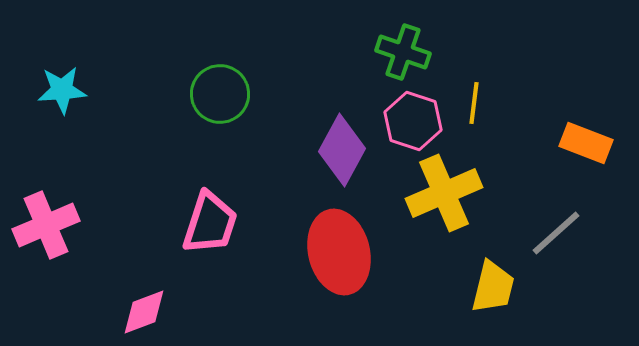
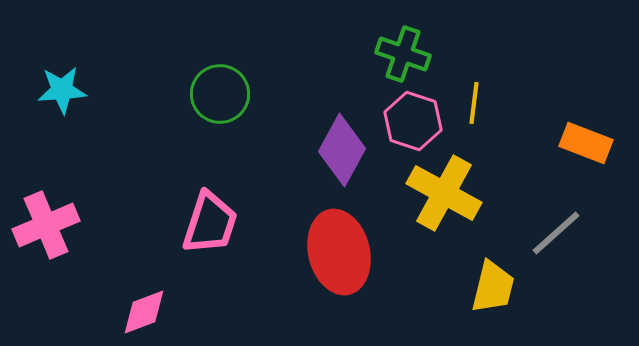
green cross: moved 2 px down
yellow cross: rotated 38 degrees counterclockwise
